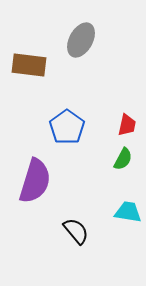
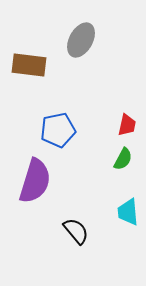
blue pentagon: moved 9 px left, 3 px down; rotated 24 degrees clockwise
cyan trapezoid: rotated 104 degrees counterclockwise
